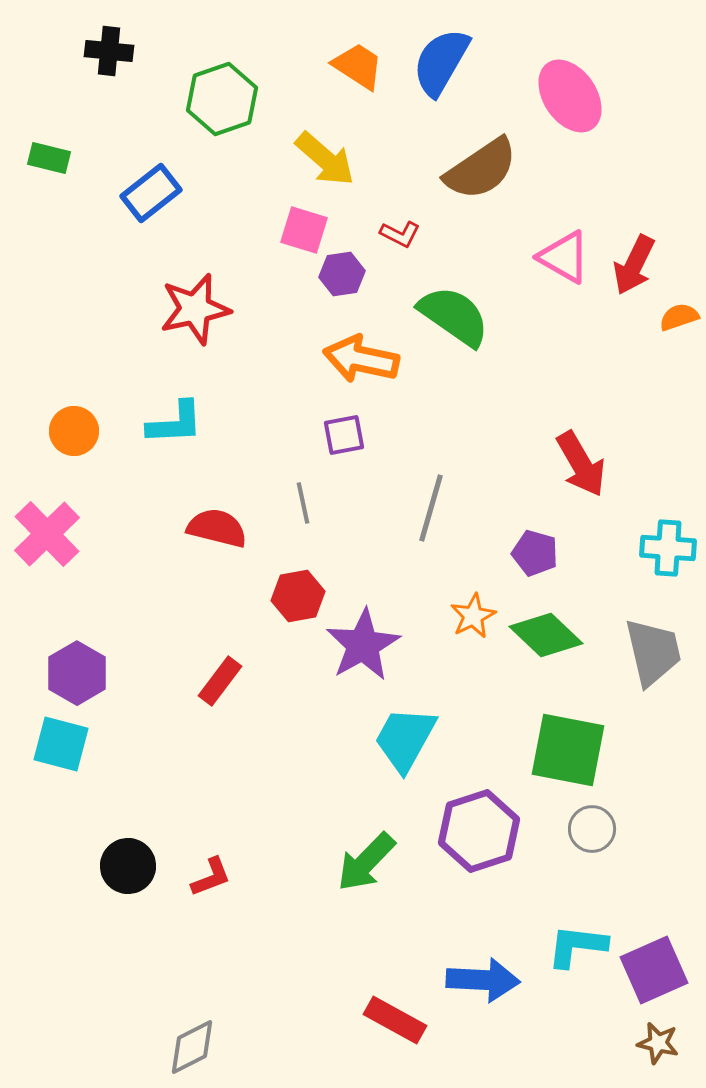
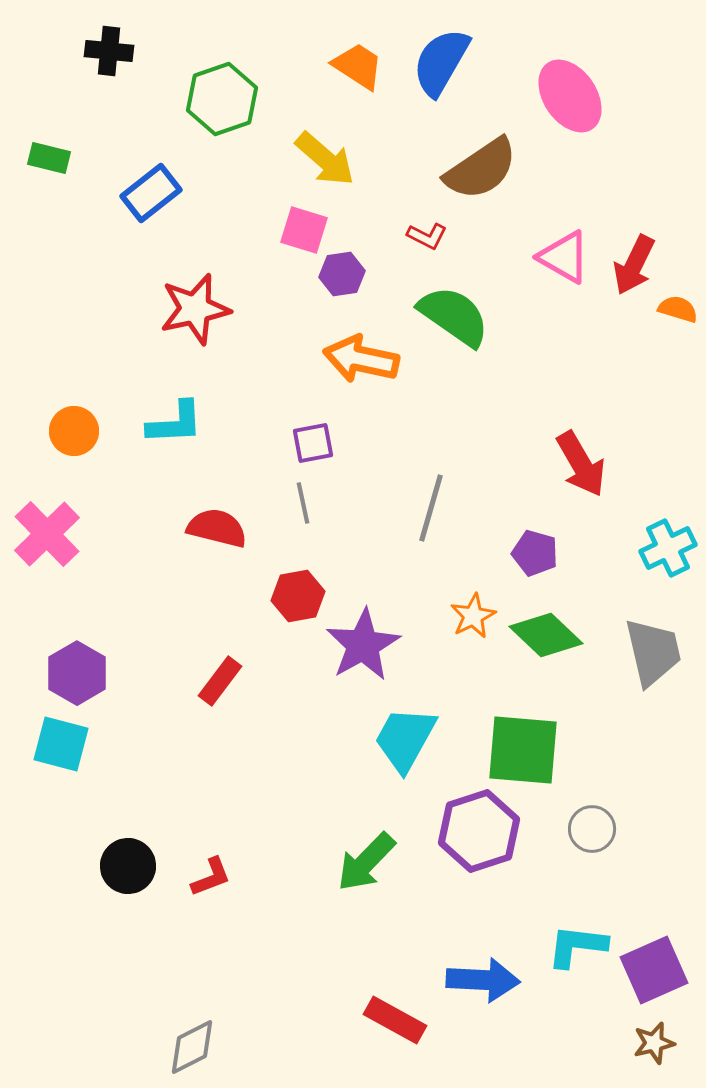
red L-shape at (400, 234): moved 27 px right, 2 px down
orange semicircle at (679, 317): moved 1 px left, 8 px up; rotated 36 degrees clockwise
purple square at (344, 435): moved 31 px left, 8 px down
cyan cross at (668, 548): rotated 30 degrees counterclockwise
green square at (568, 750): moved 45 px left; rotated 6 degrees counterclockwise
brown star at (658, 1043): moved 4 px left; rotated 27 degrees counterclockwise
